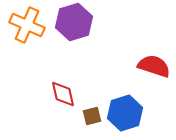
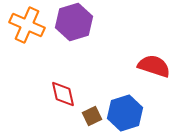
brown square: rotated 12 degrees counterclockwise
